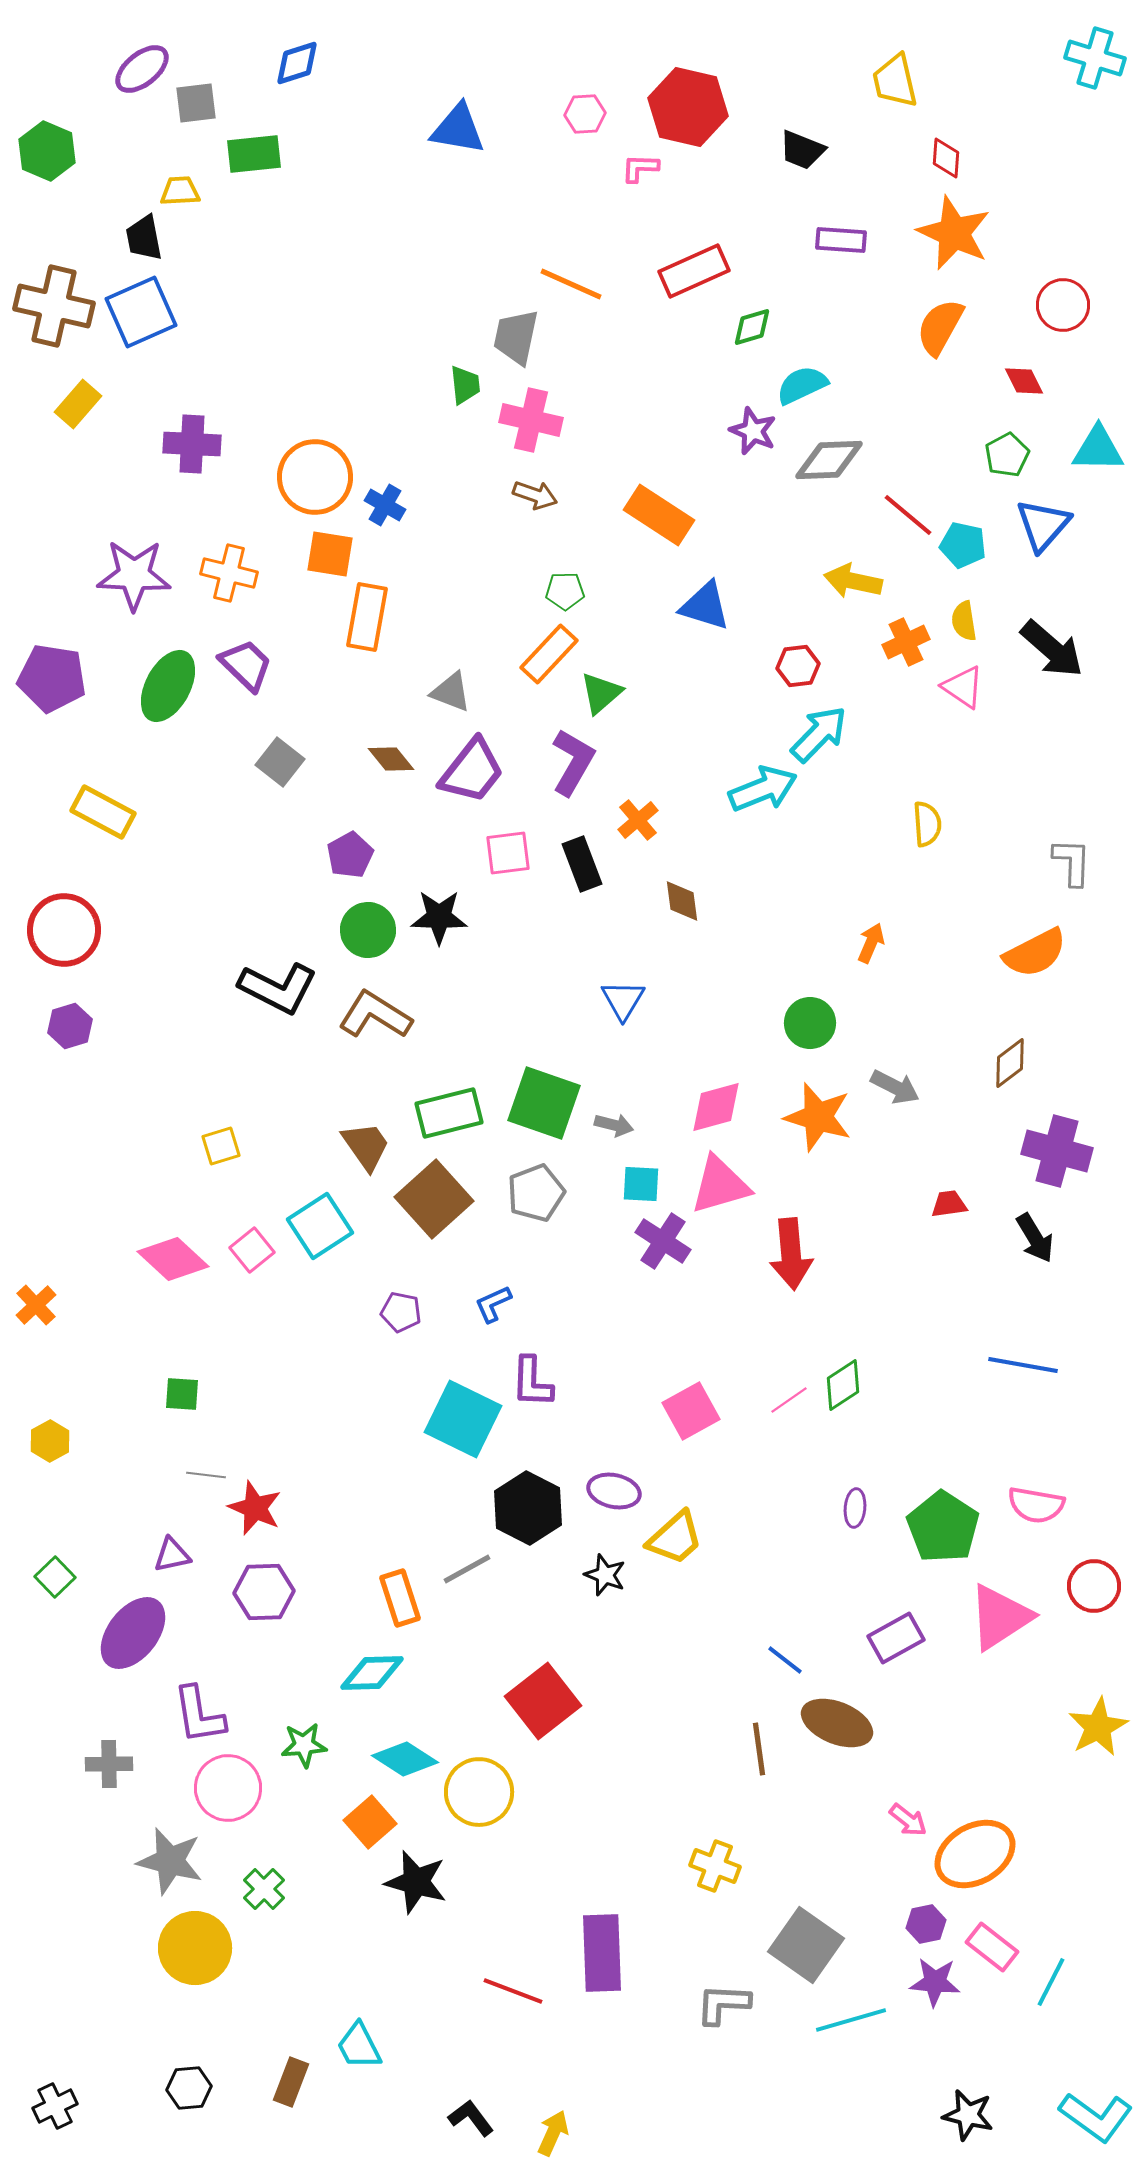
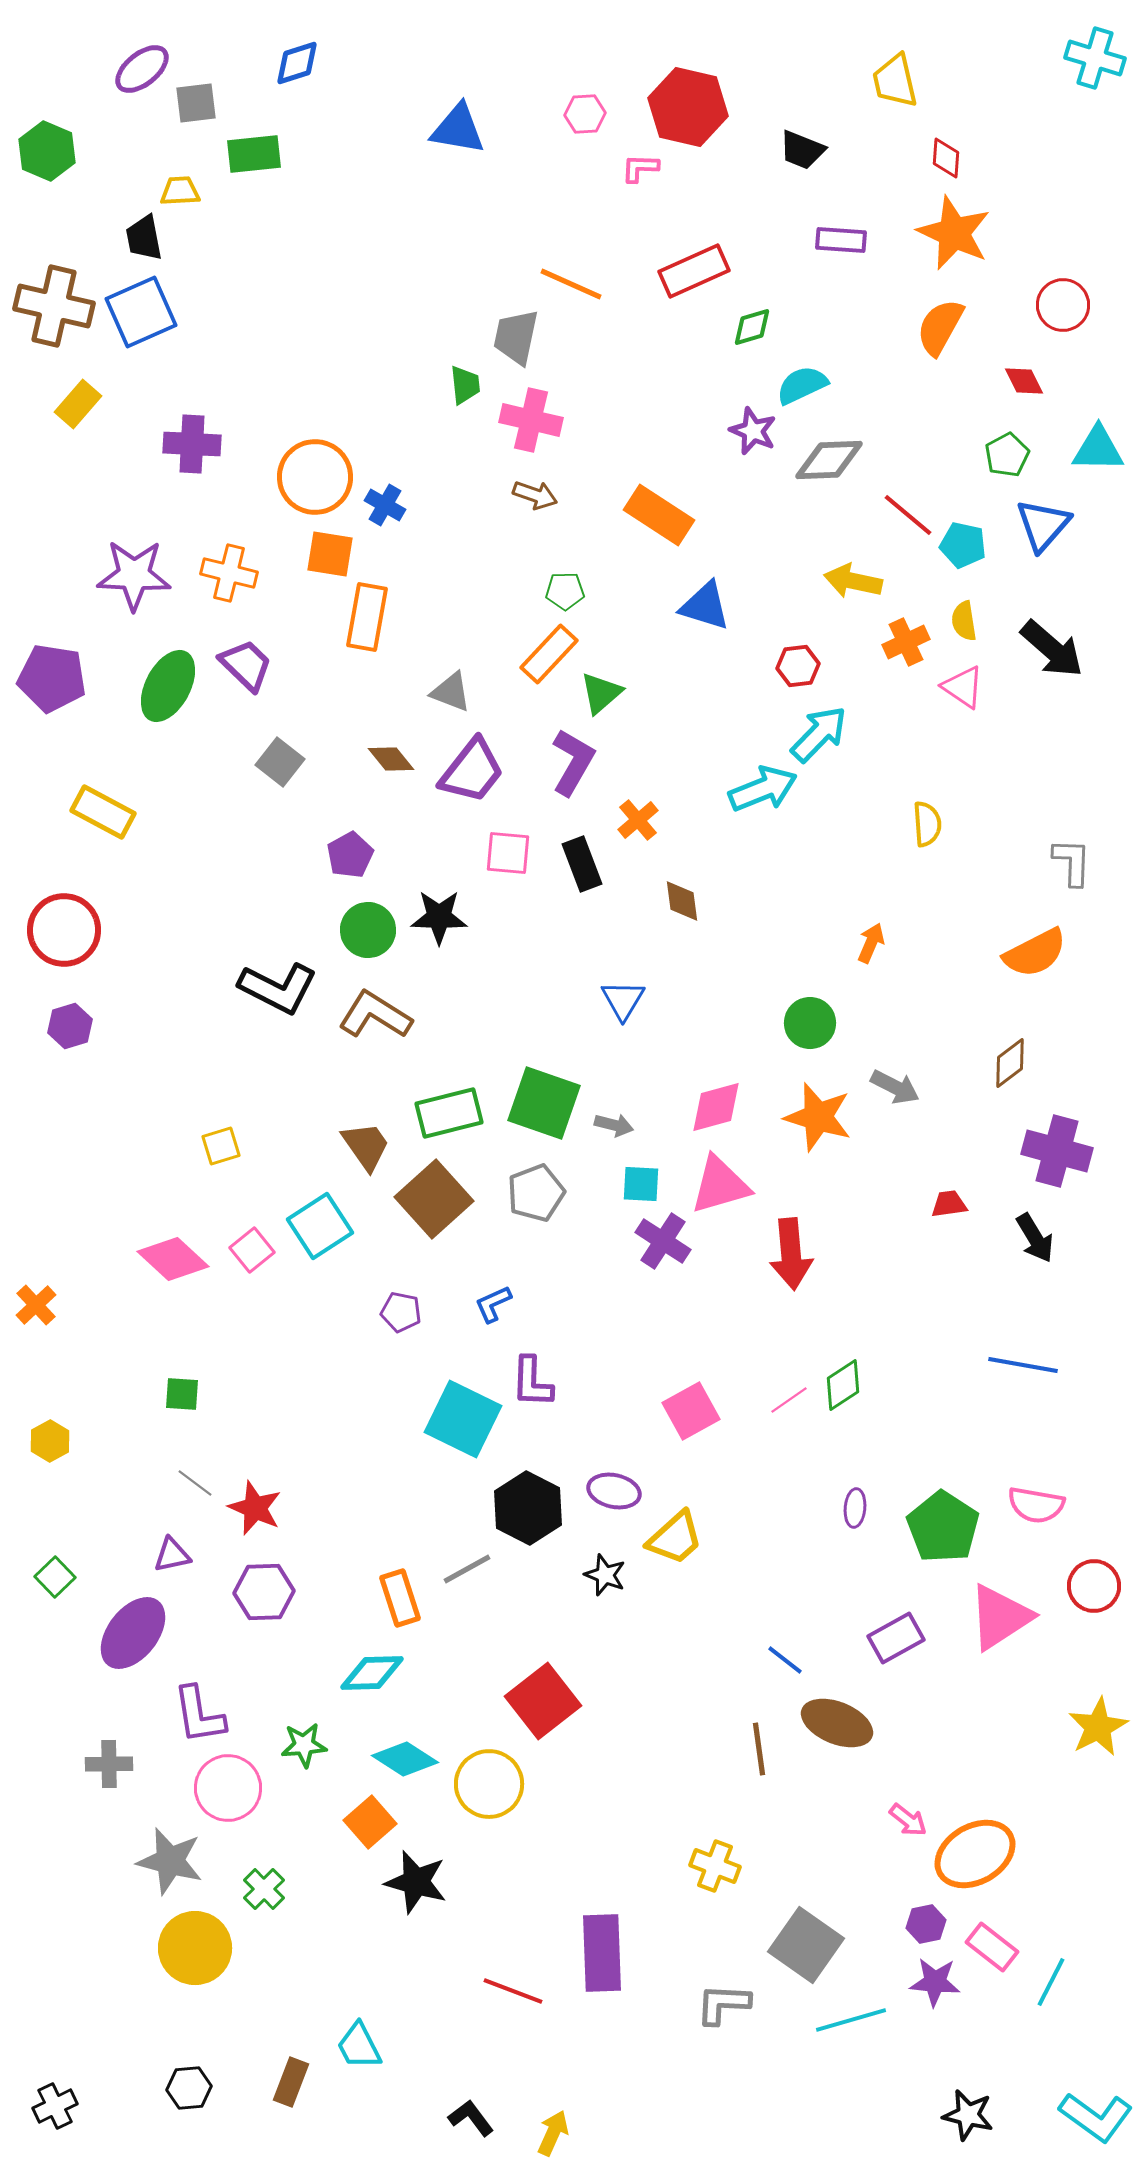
pink square at (508, 853): rotated 12 degrees clockwise
gray line at (206, 1475): moved 11 px left, 8 px down; rotated 30 degrees clockwise
yellow circle at (479, 1792): moved 10 px right, 8 px up
